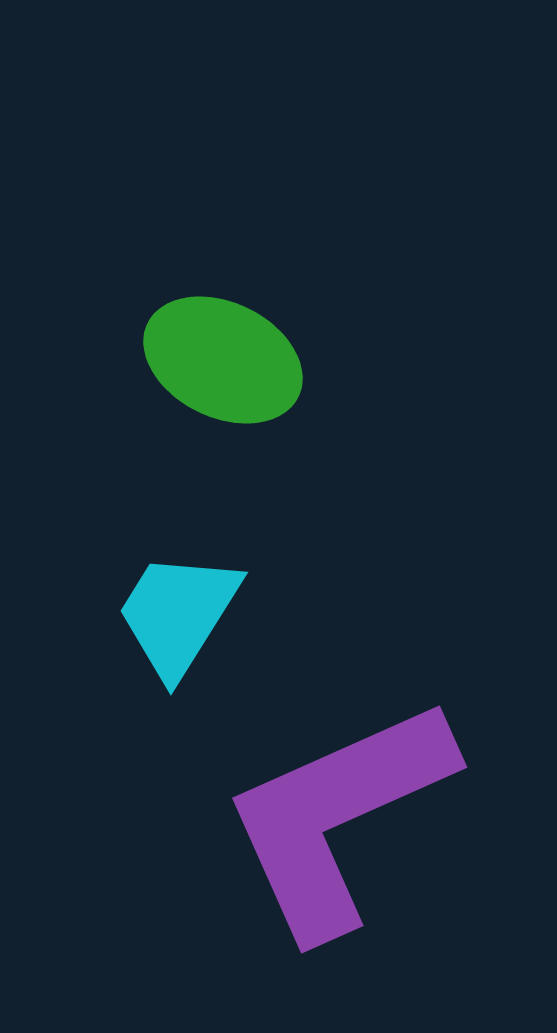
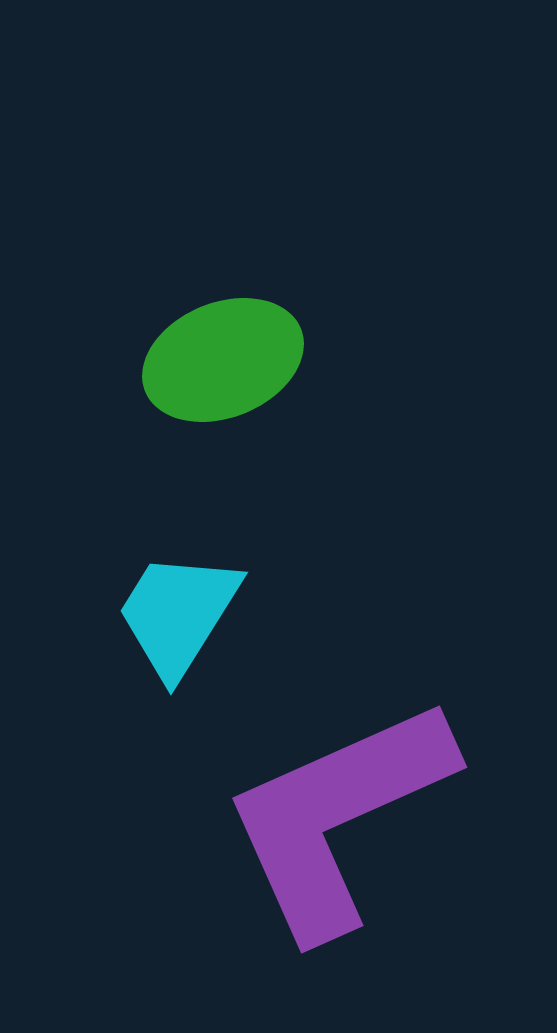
green ellipse: rotated 48 degrees counterclockwise
